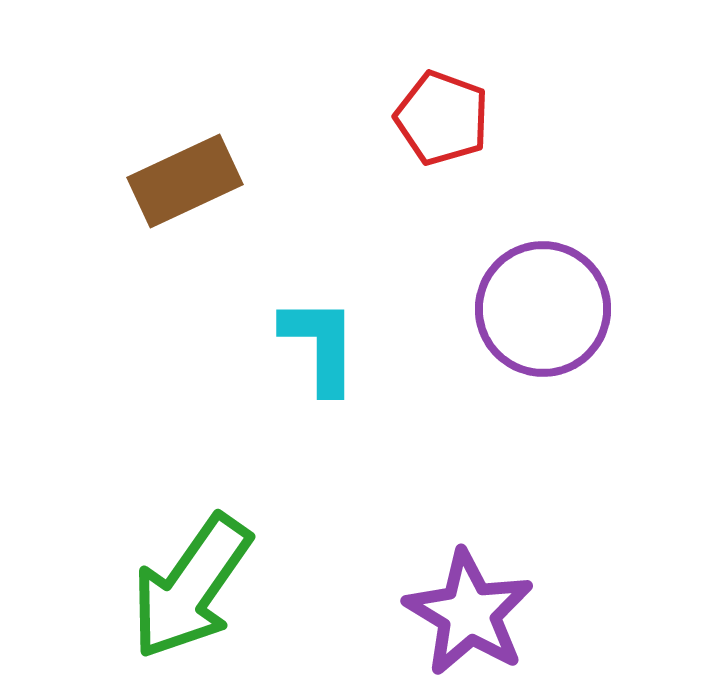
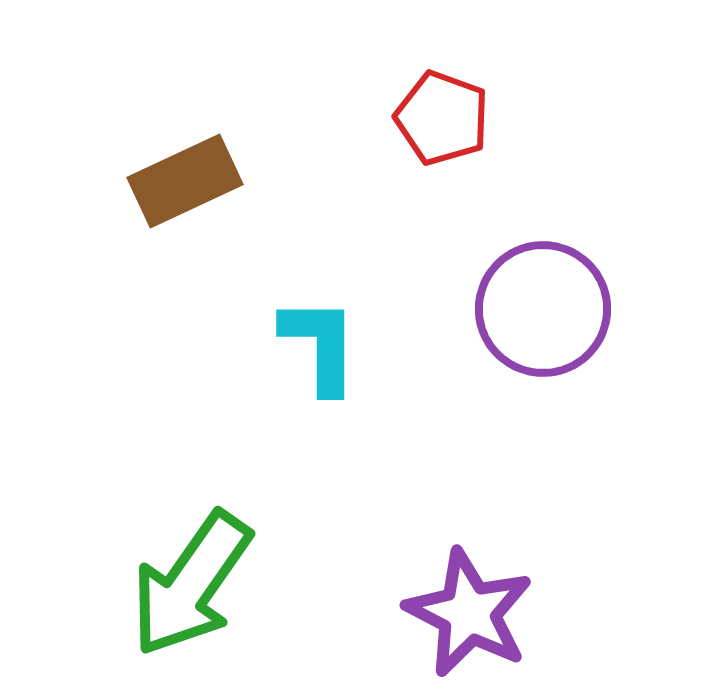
green arrow: moved 3 px up
purple star: rotated 4 degrees counterclockwise
